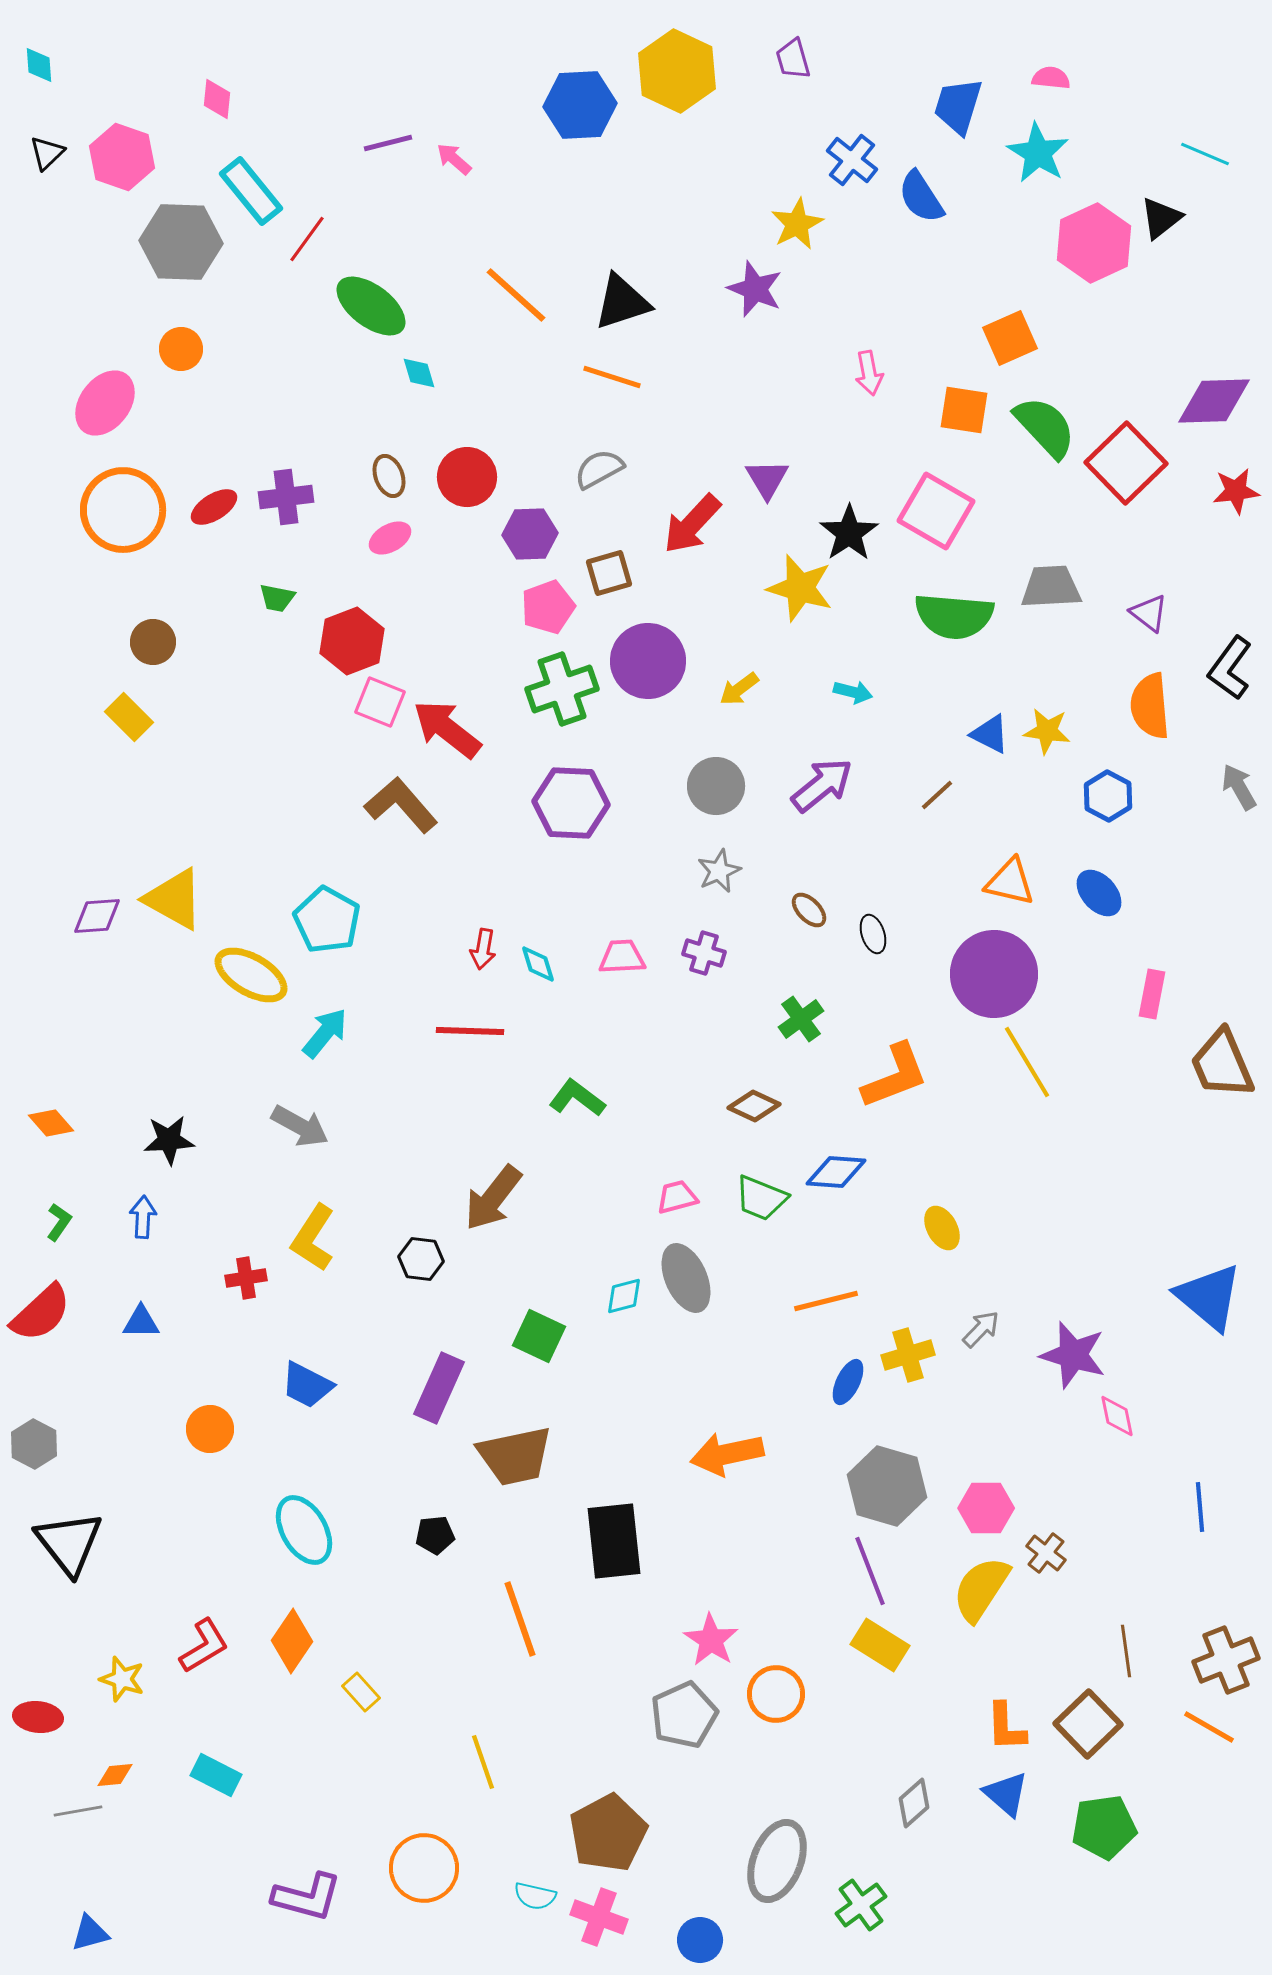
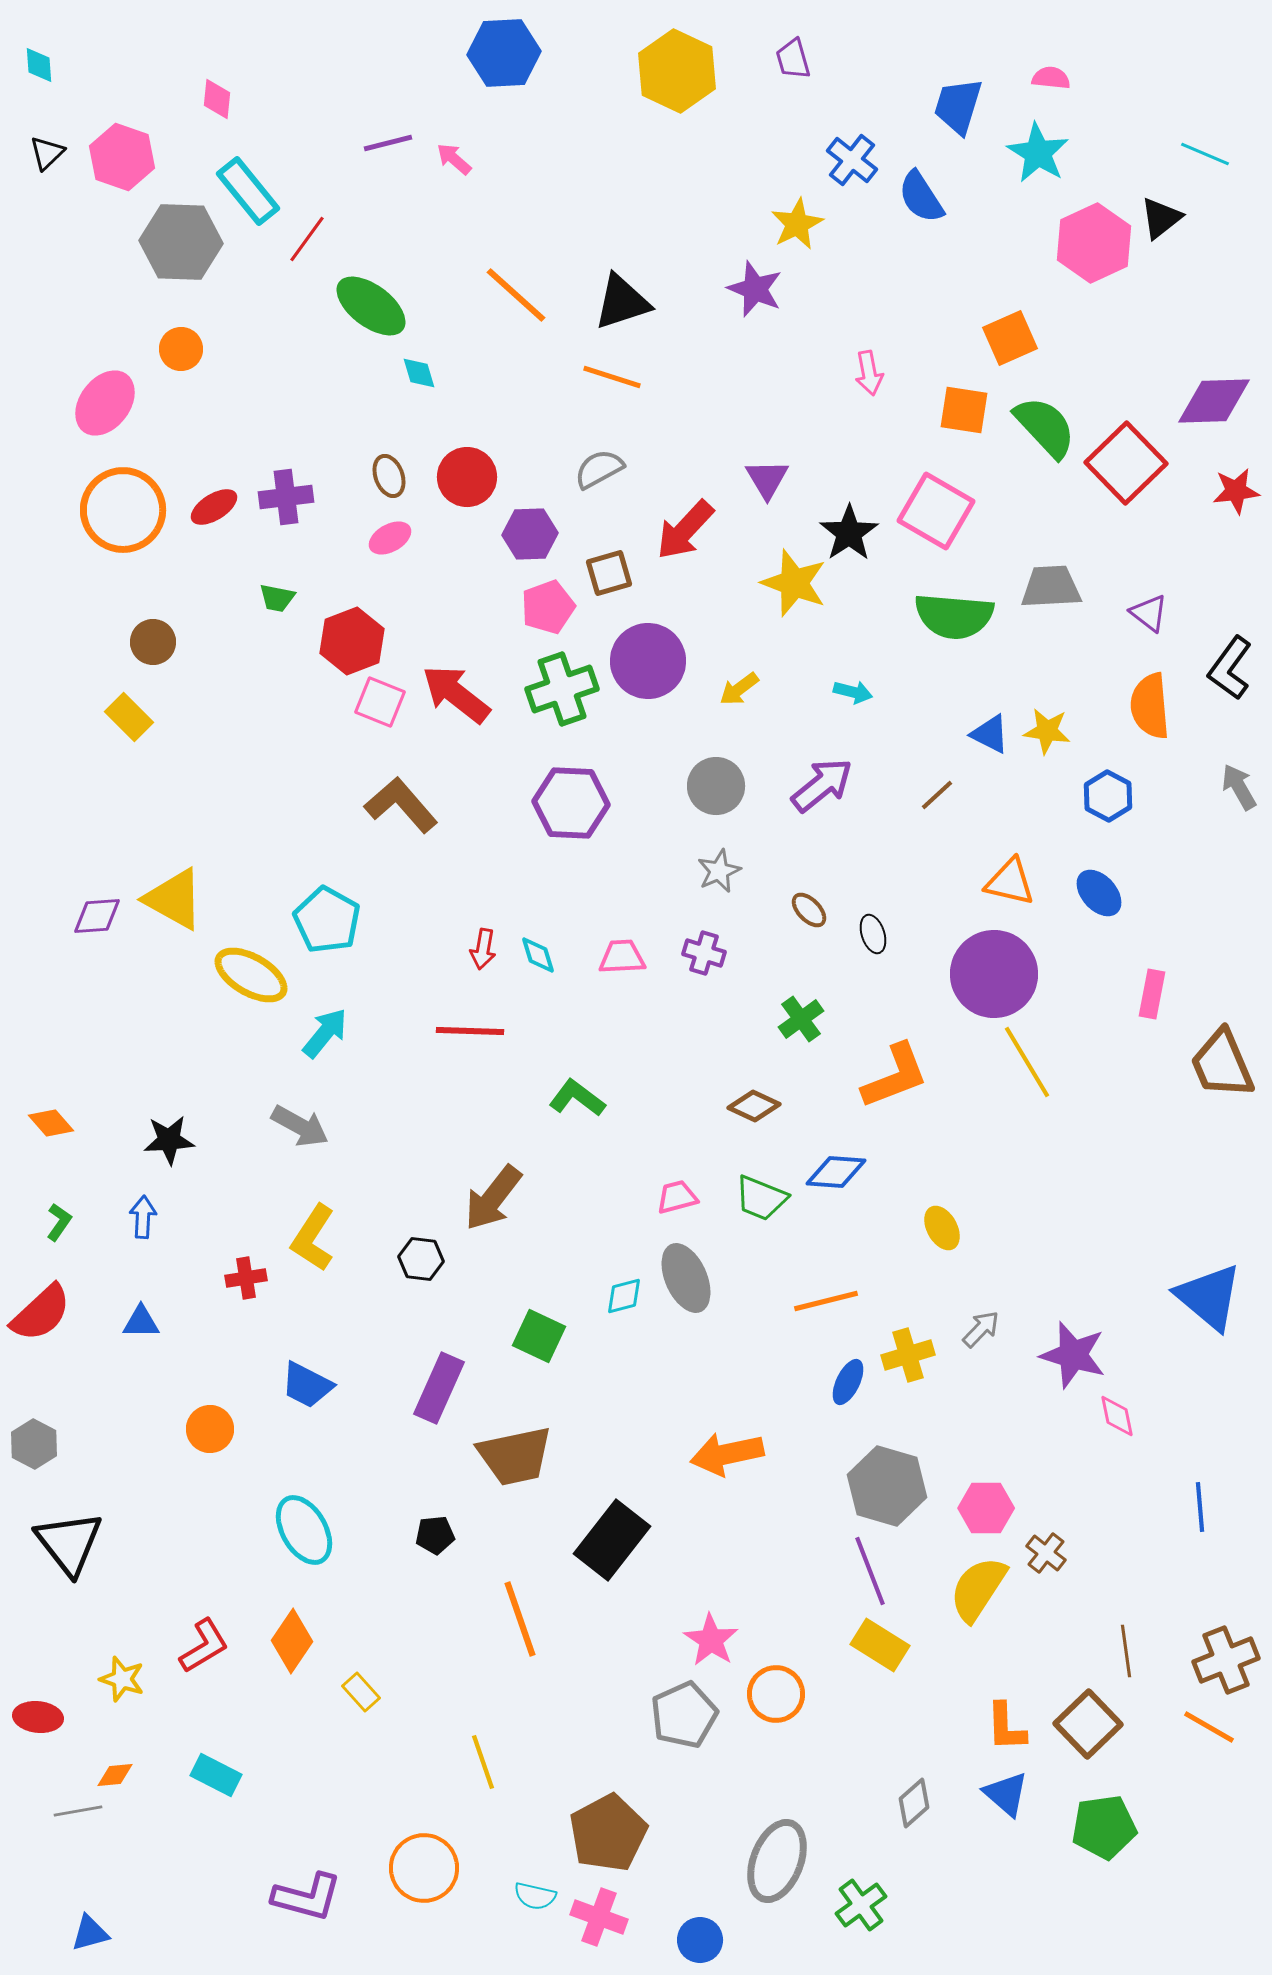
blue hexagon at (580, 105): moved 76 px left, 52 px up
cyan rectangle at (251, 191): moved 3 px left
red arrow at (692, 524): moved 7 px left, 6 px down
yellow star at (800, 588): moved 6 px left, 5 px up; rotated 4 degrees clockwise
red arrow at (447, 729): moved 9 px right, 35 px up
cyan diamond at (538, 964): moved 9 px up
black rectangle at (614, 1541): moved 2 px left, 1 px up; rotated 44 degrees clockwise
yellow semicircle at (981, 1589): moved 3 px left
